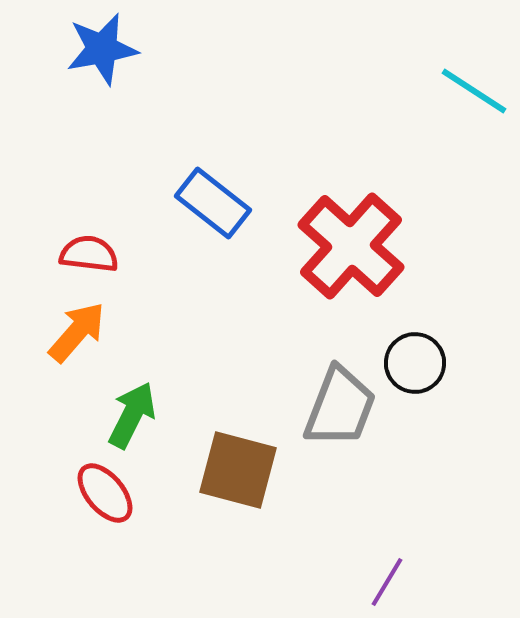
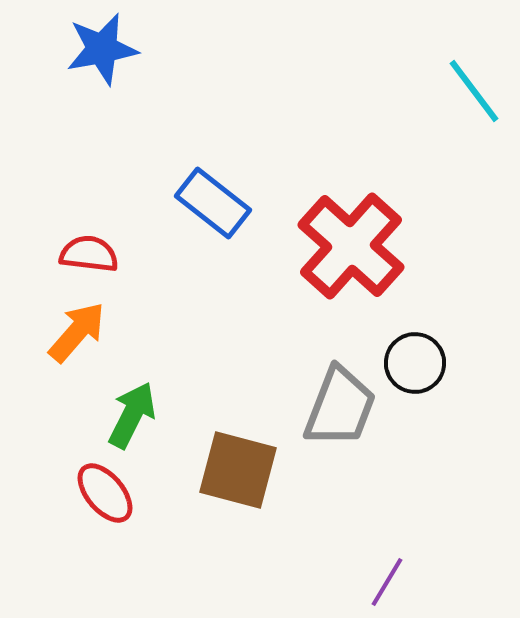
cyan line: rotated 20 degrees clockwise
